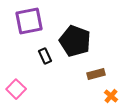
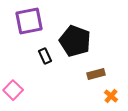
pink square: moved 3 px left, 1 px down
